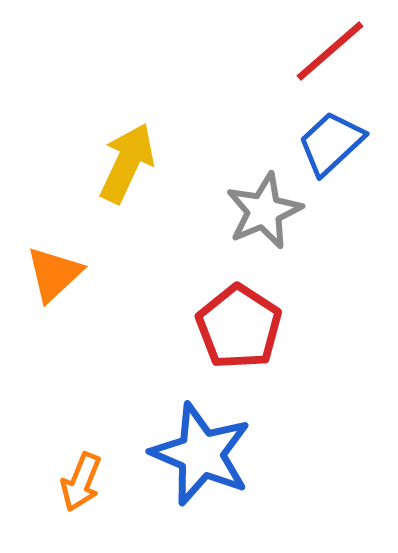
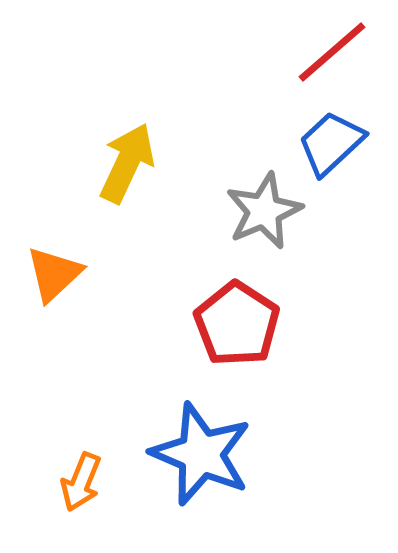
red line: moved 2 px right, 1 px down
red pentagon: moved 2 px left, 3 px up
